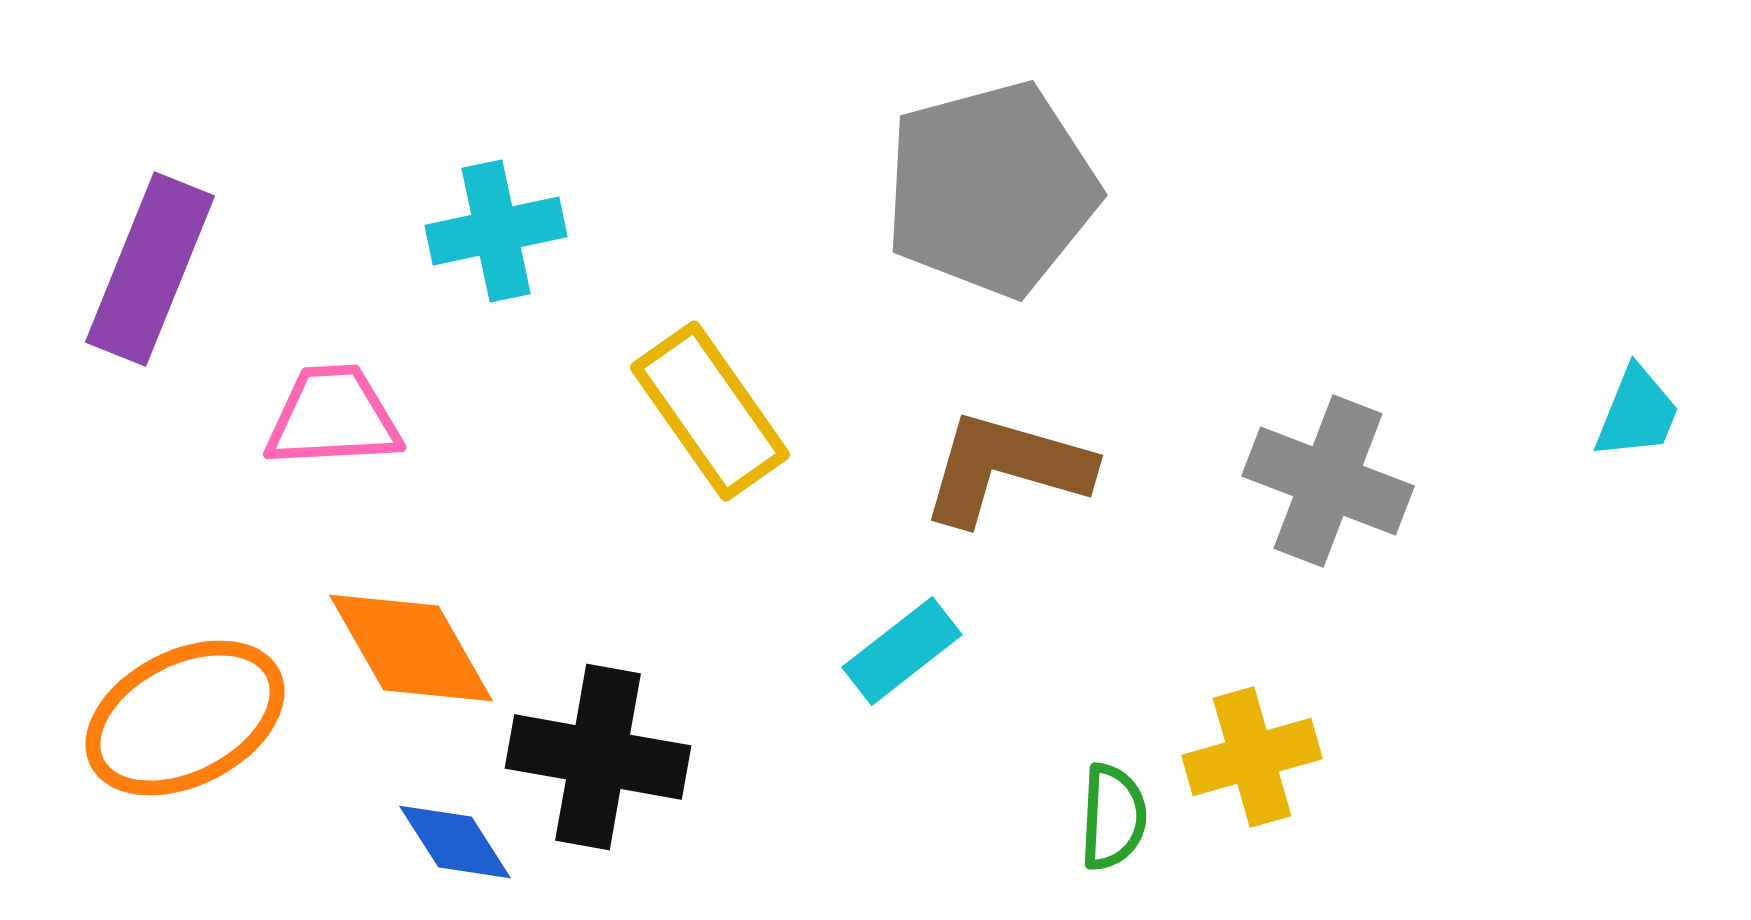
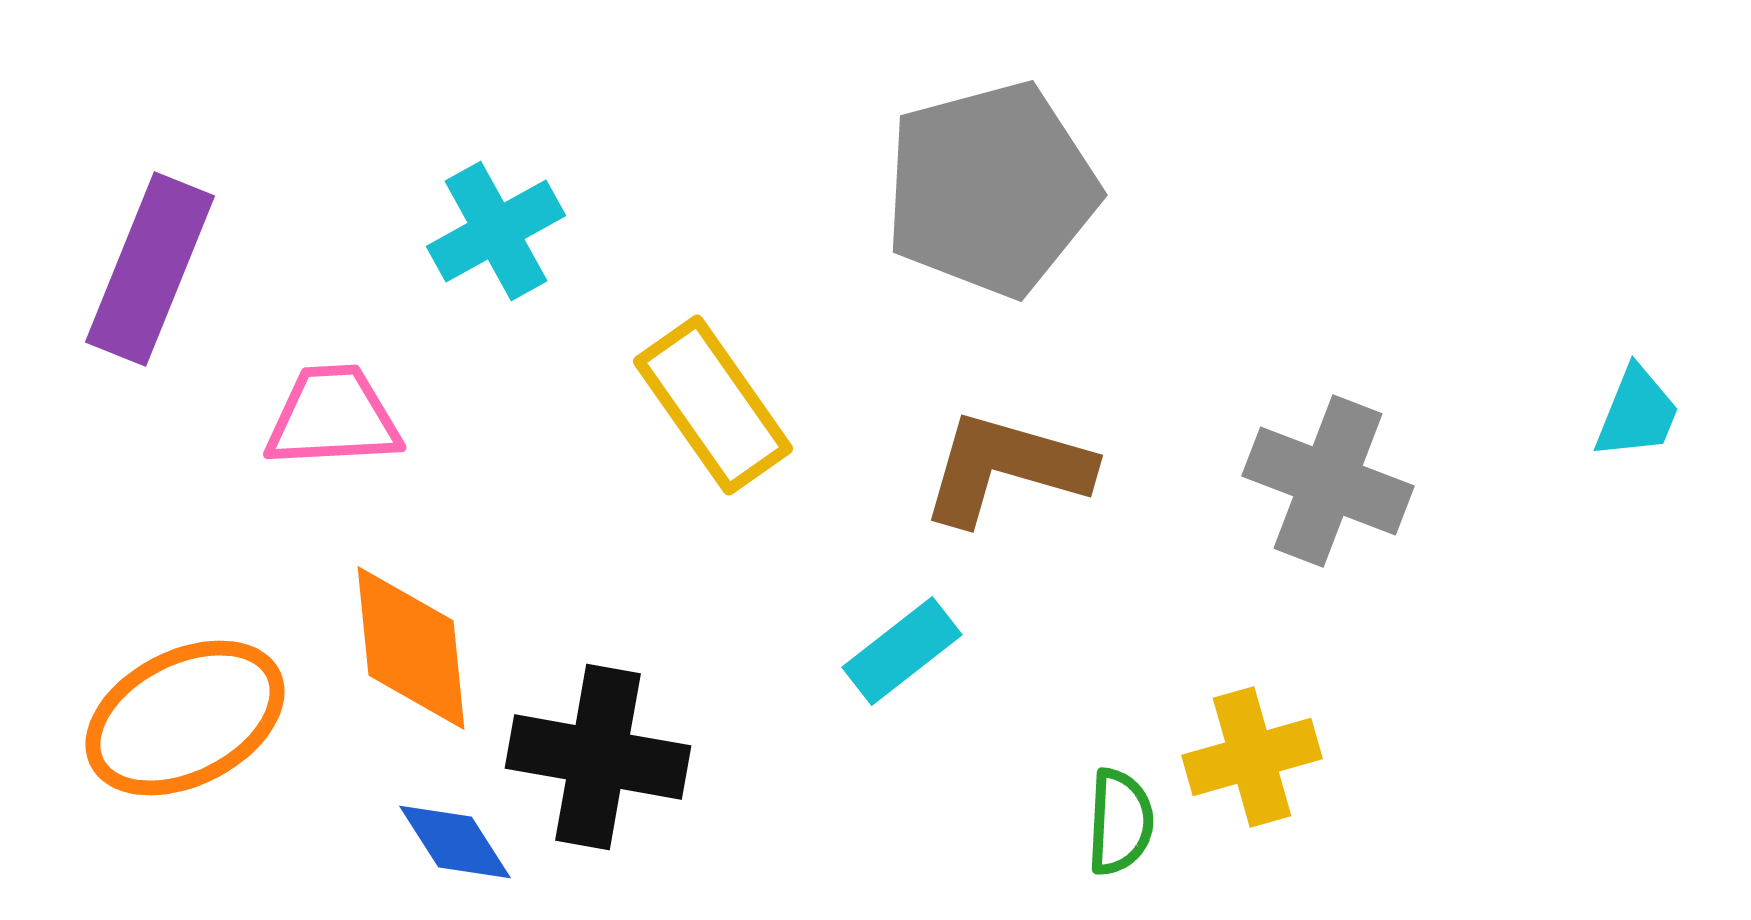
cyan cross: rotated 17 degrees counterclockwise
yellow rectangle: moved 3 px right, 6 px up
orange diamond: rotated 24 degrees clockwise
green semicircle: moved 7 px right, 5 px down
